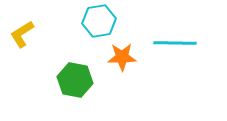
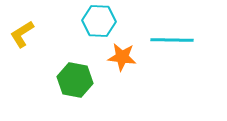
cyan hexagon: rotated 12 degrees clockwise
cyan line: moved 3 px left, 3 px up
orange star: rotated 8 degrees clockwise
